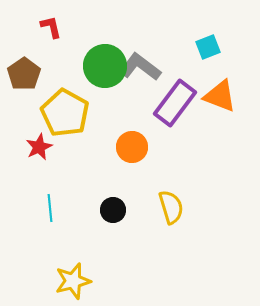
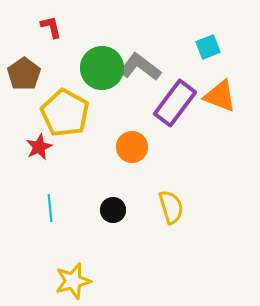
green circle: moved 3 px left, 2 px down
